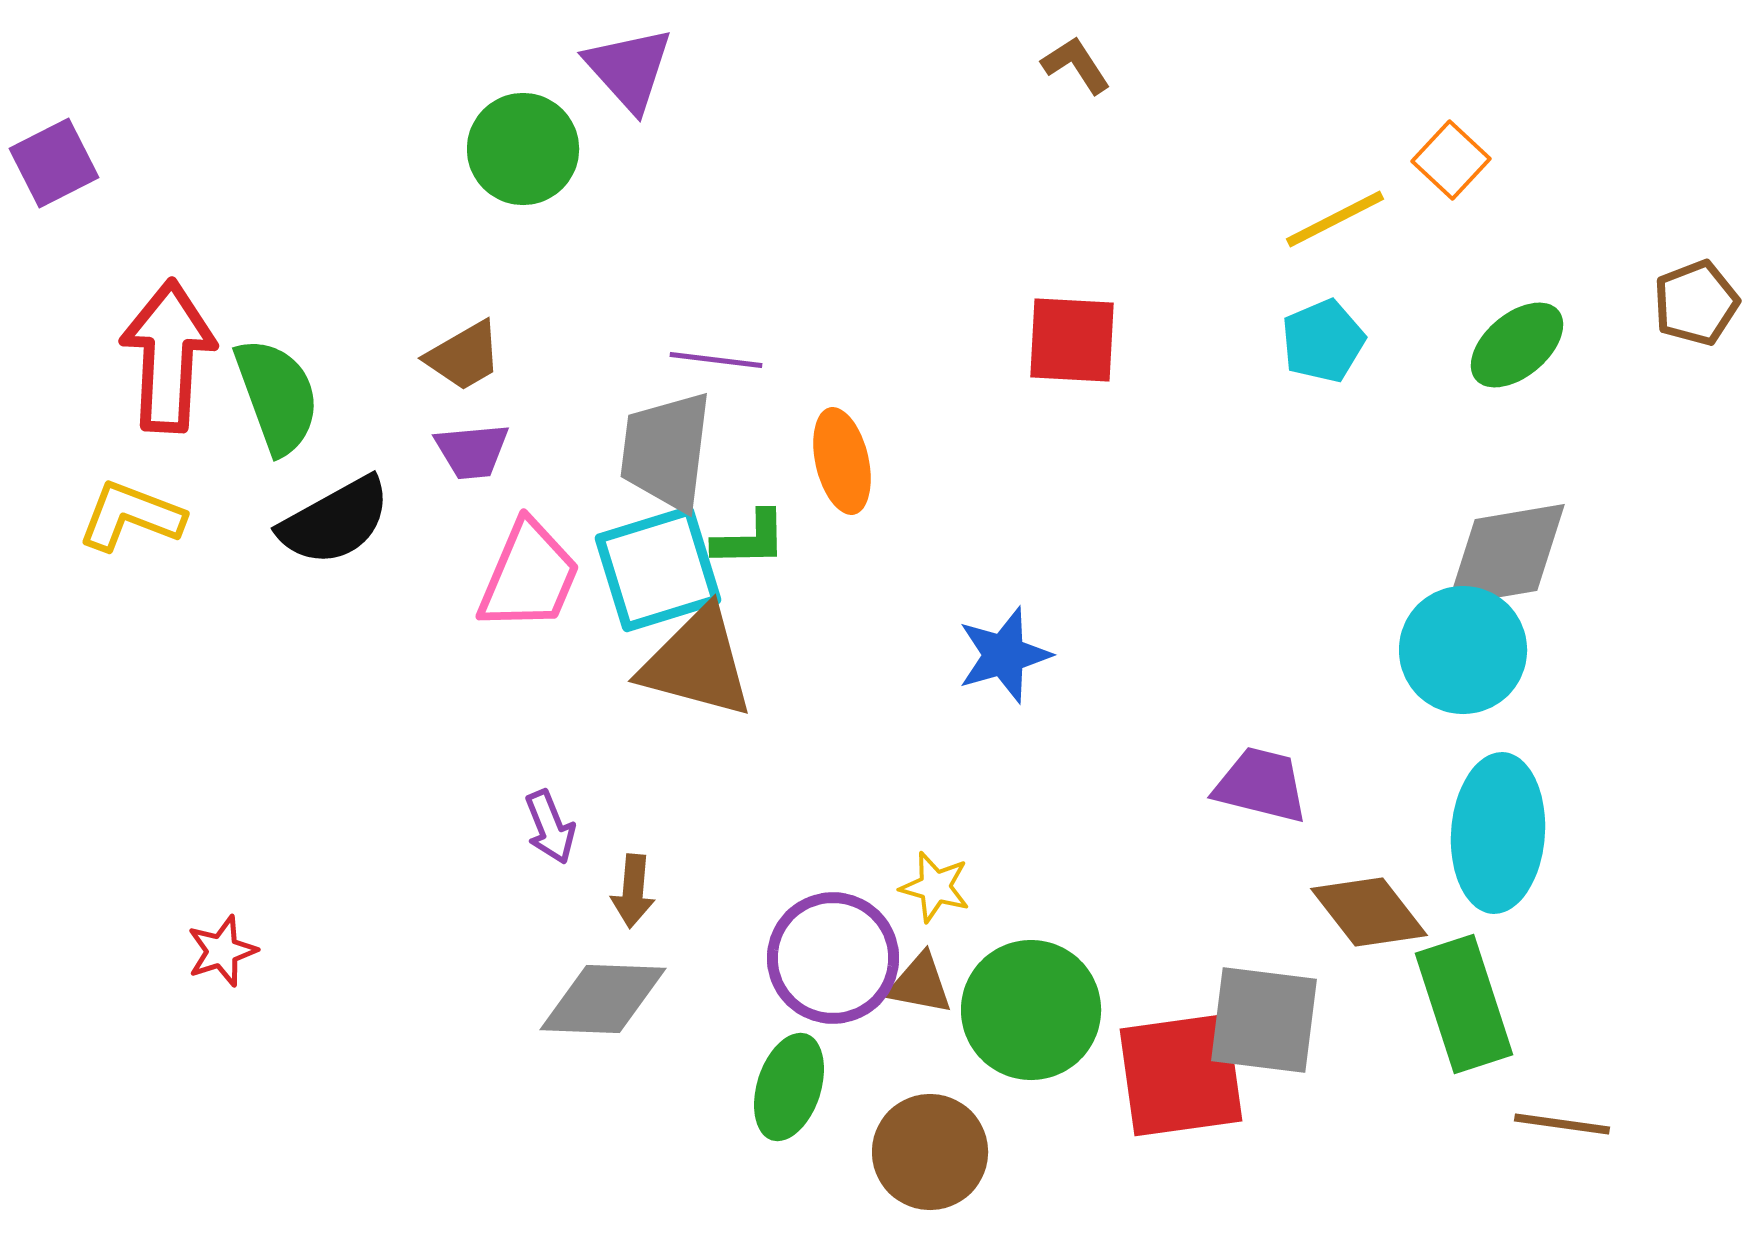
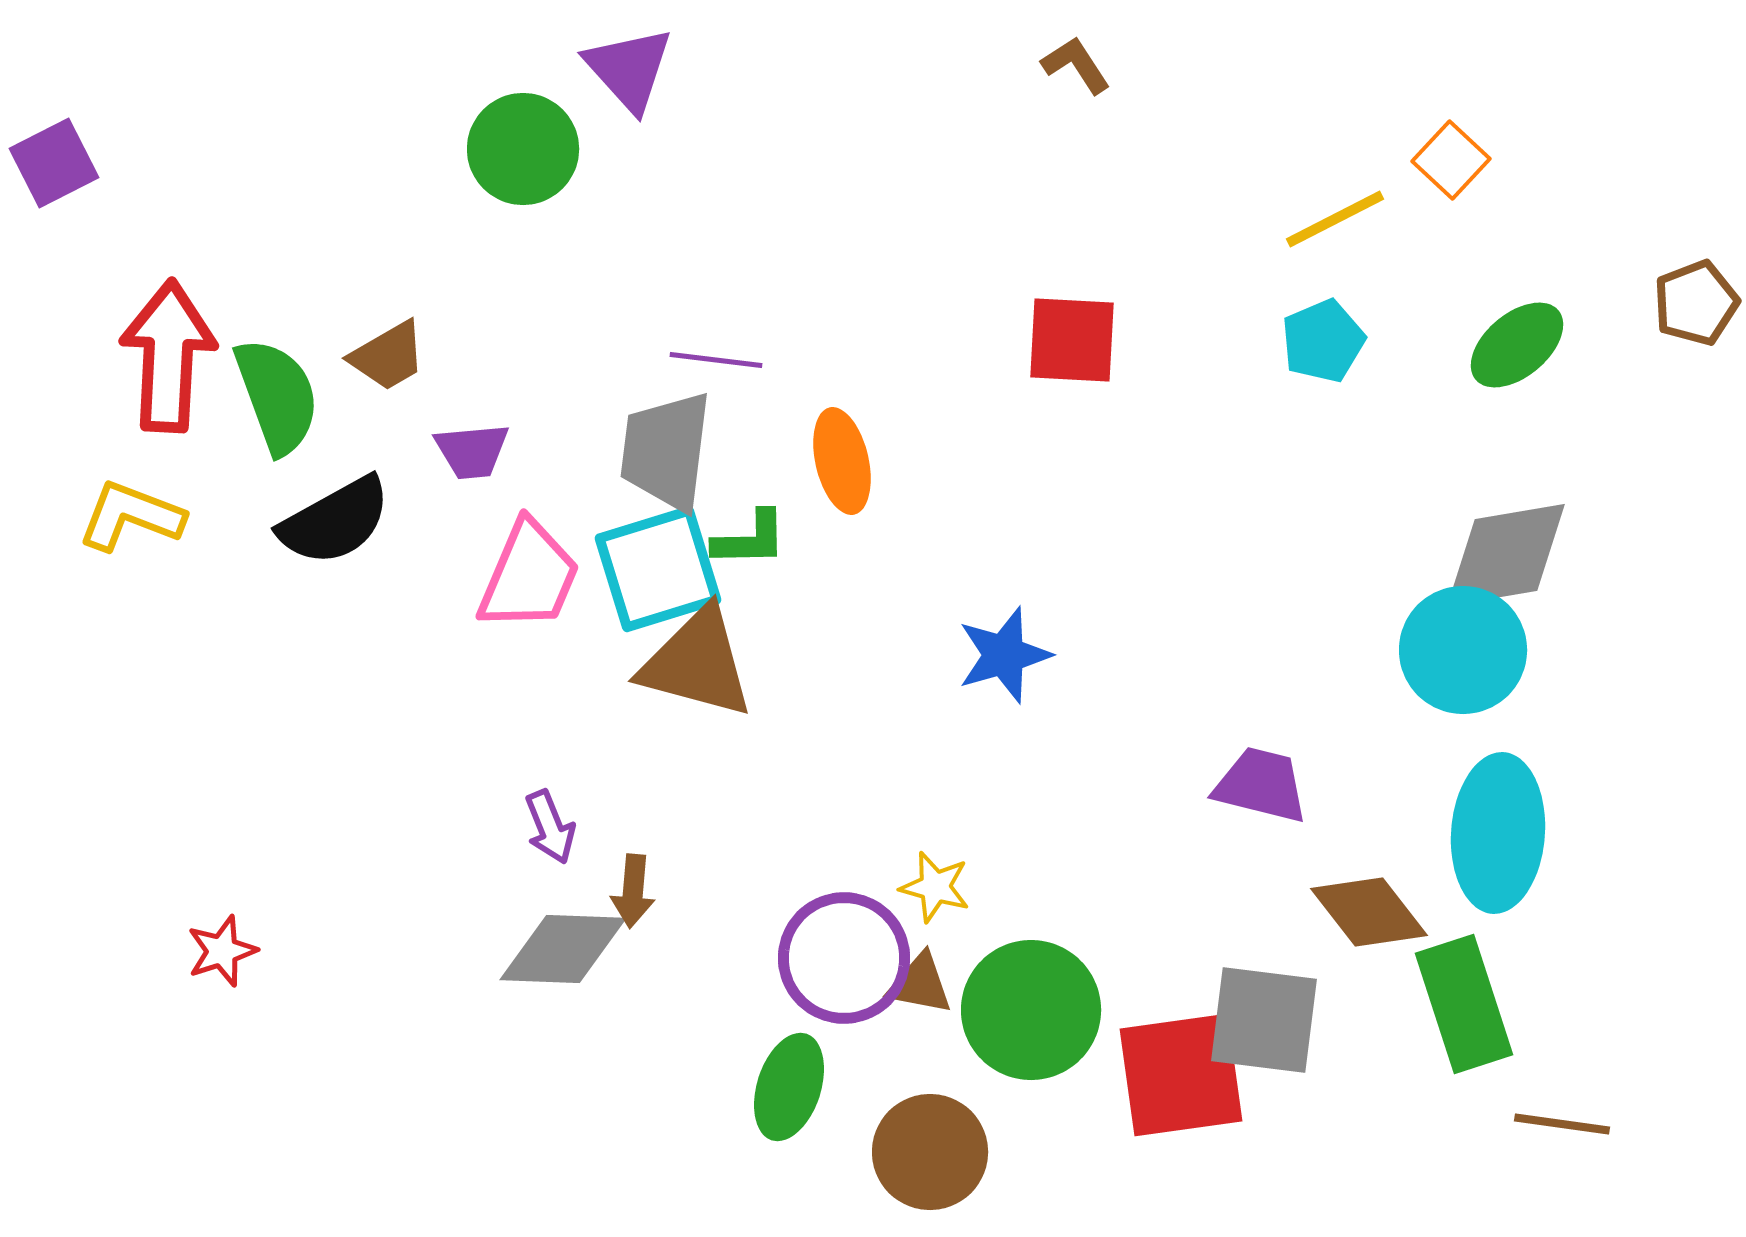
brown trapezoid at (464, 356): moved 76 px left
purple circle at (833, 958): moved 11 px right
gray diamond at (603, 999): moved 40 px left, 50 px up
